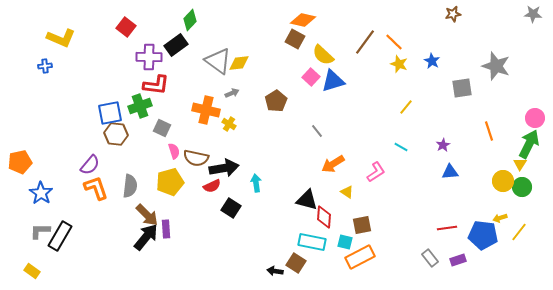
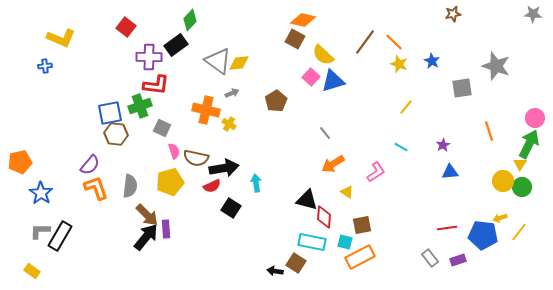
gray line at (317, 131): moved 8 px right, 2 px down
